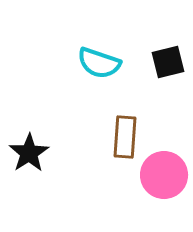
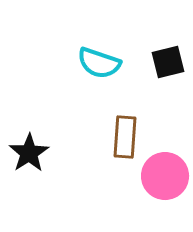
pink circle: moved 1 px right, 1 px down
